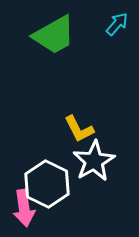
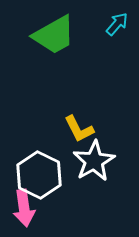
white hexagon: moved 8 px left, 9 px up
